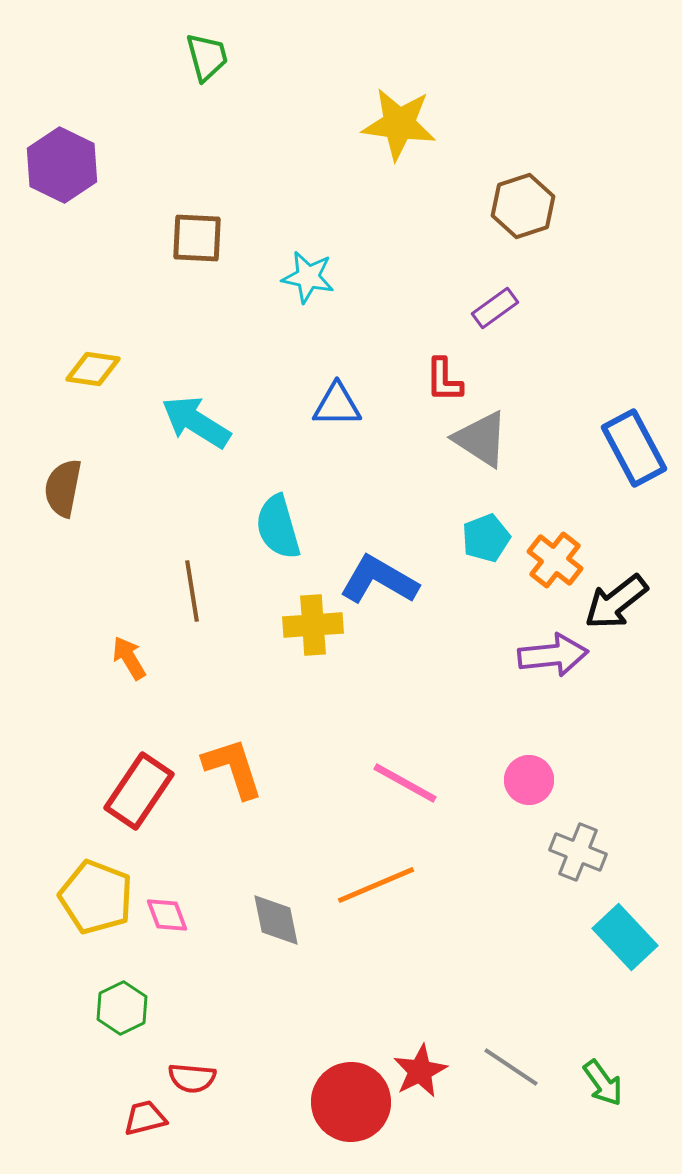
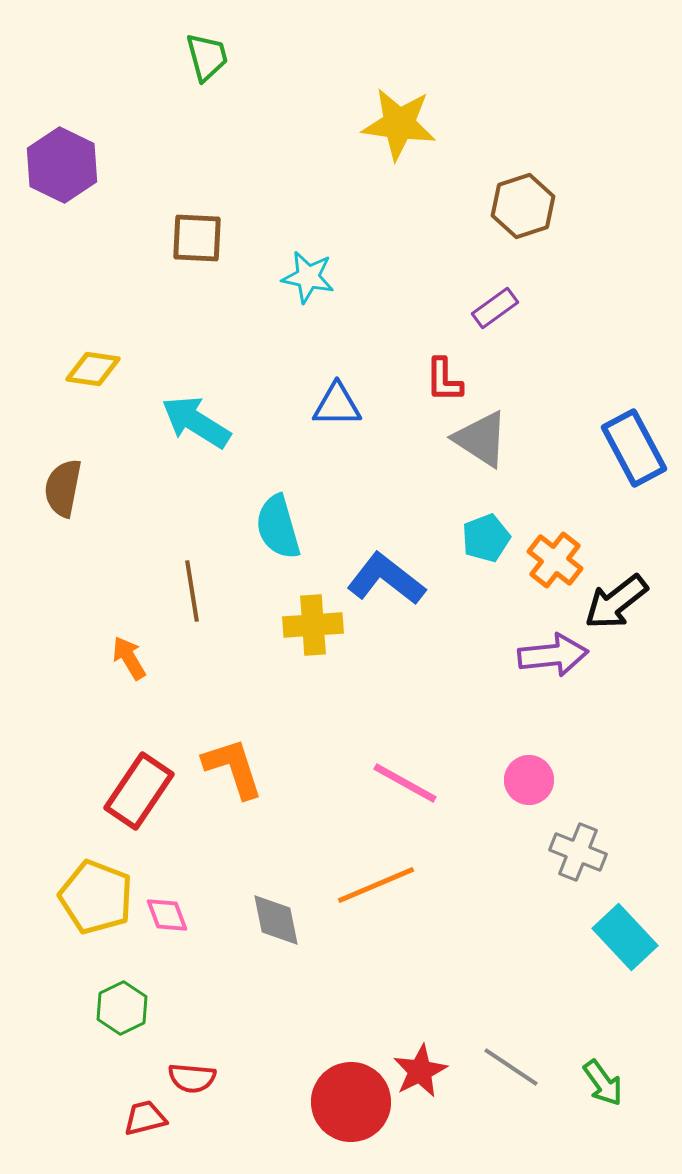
blue L-shape: moved 7 px right, 1 px up; rotated 8 degrees clockwise
